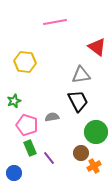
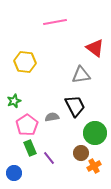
red triangle: moved 2 px left, 1 px down
black trapezoid: moved 3 px left, 5 px down
pink pentagon: rotated 20 degrees clockwise
green circle: moved 1 px left, 1 px down
